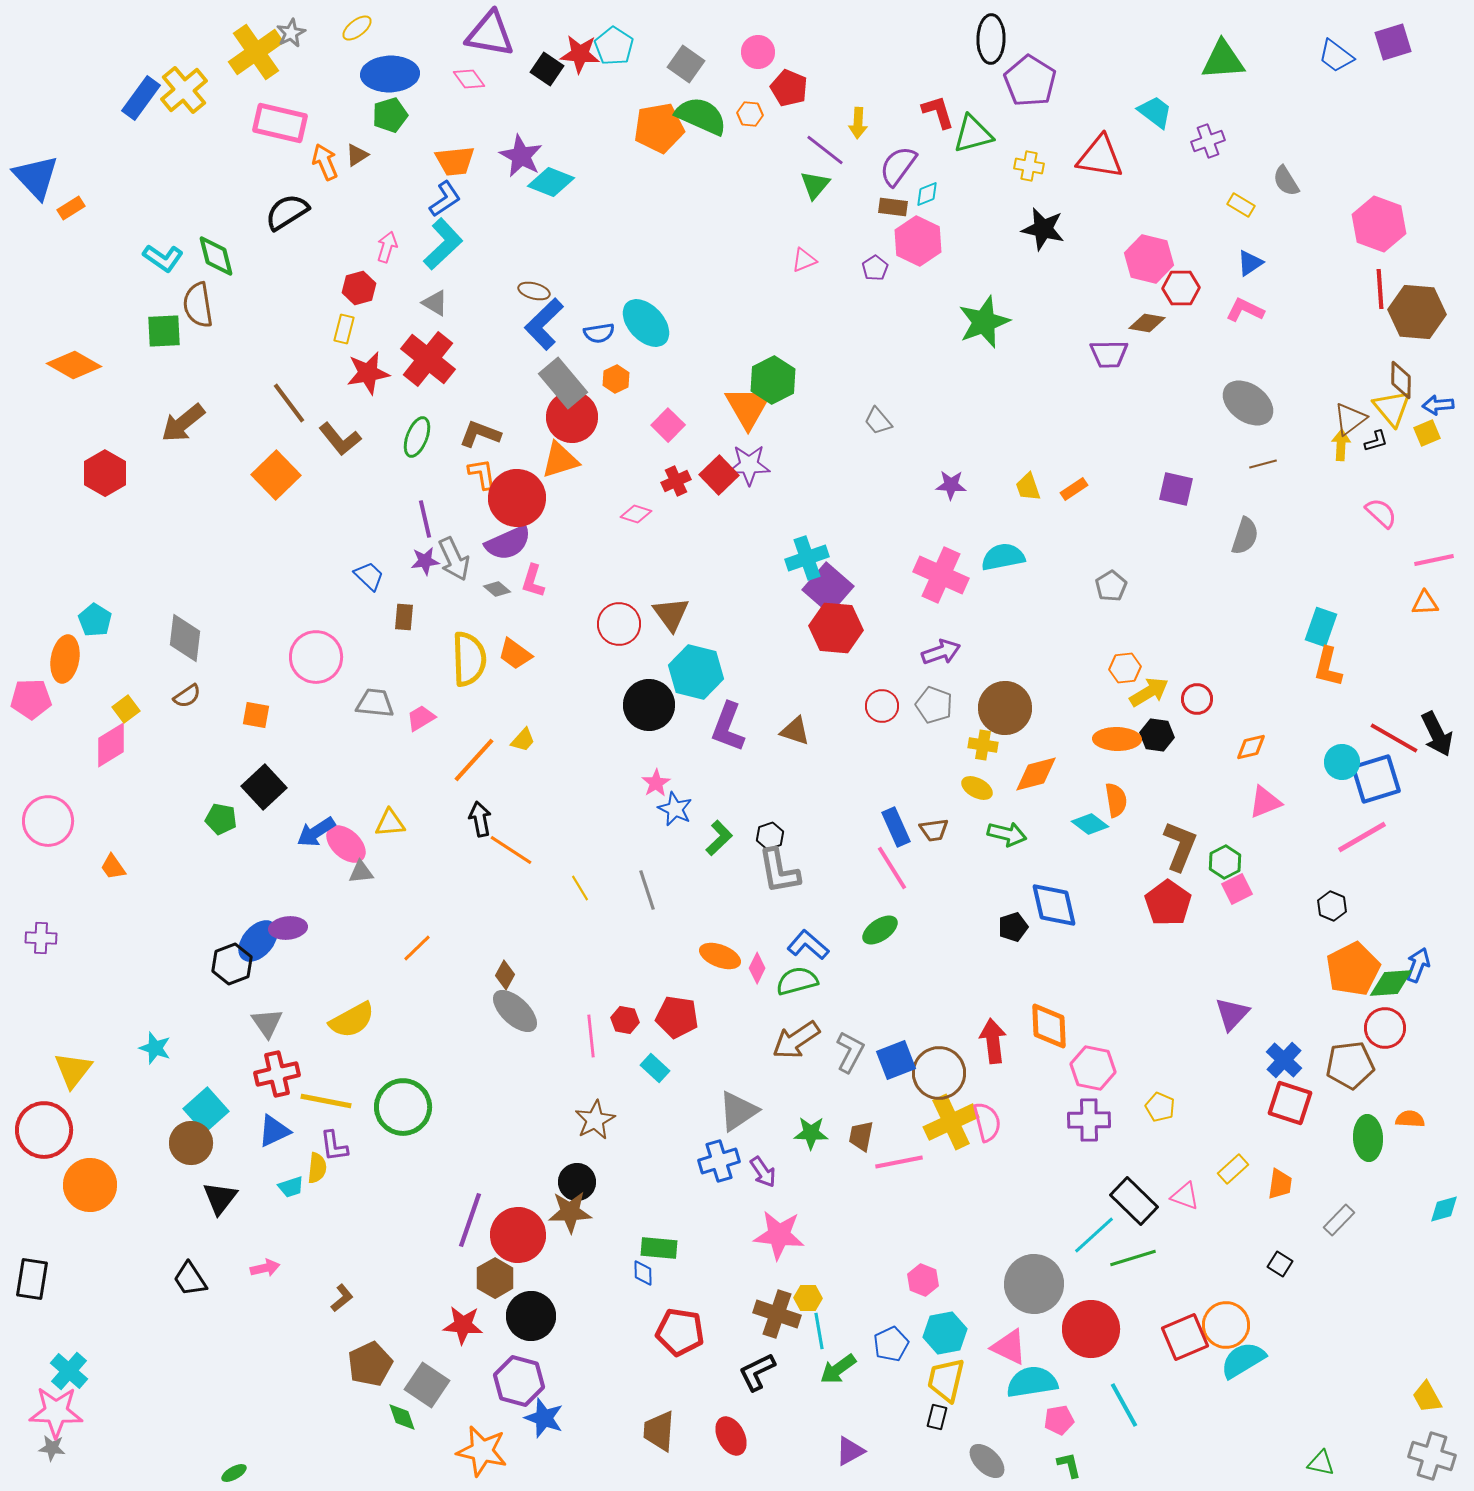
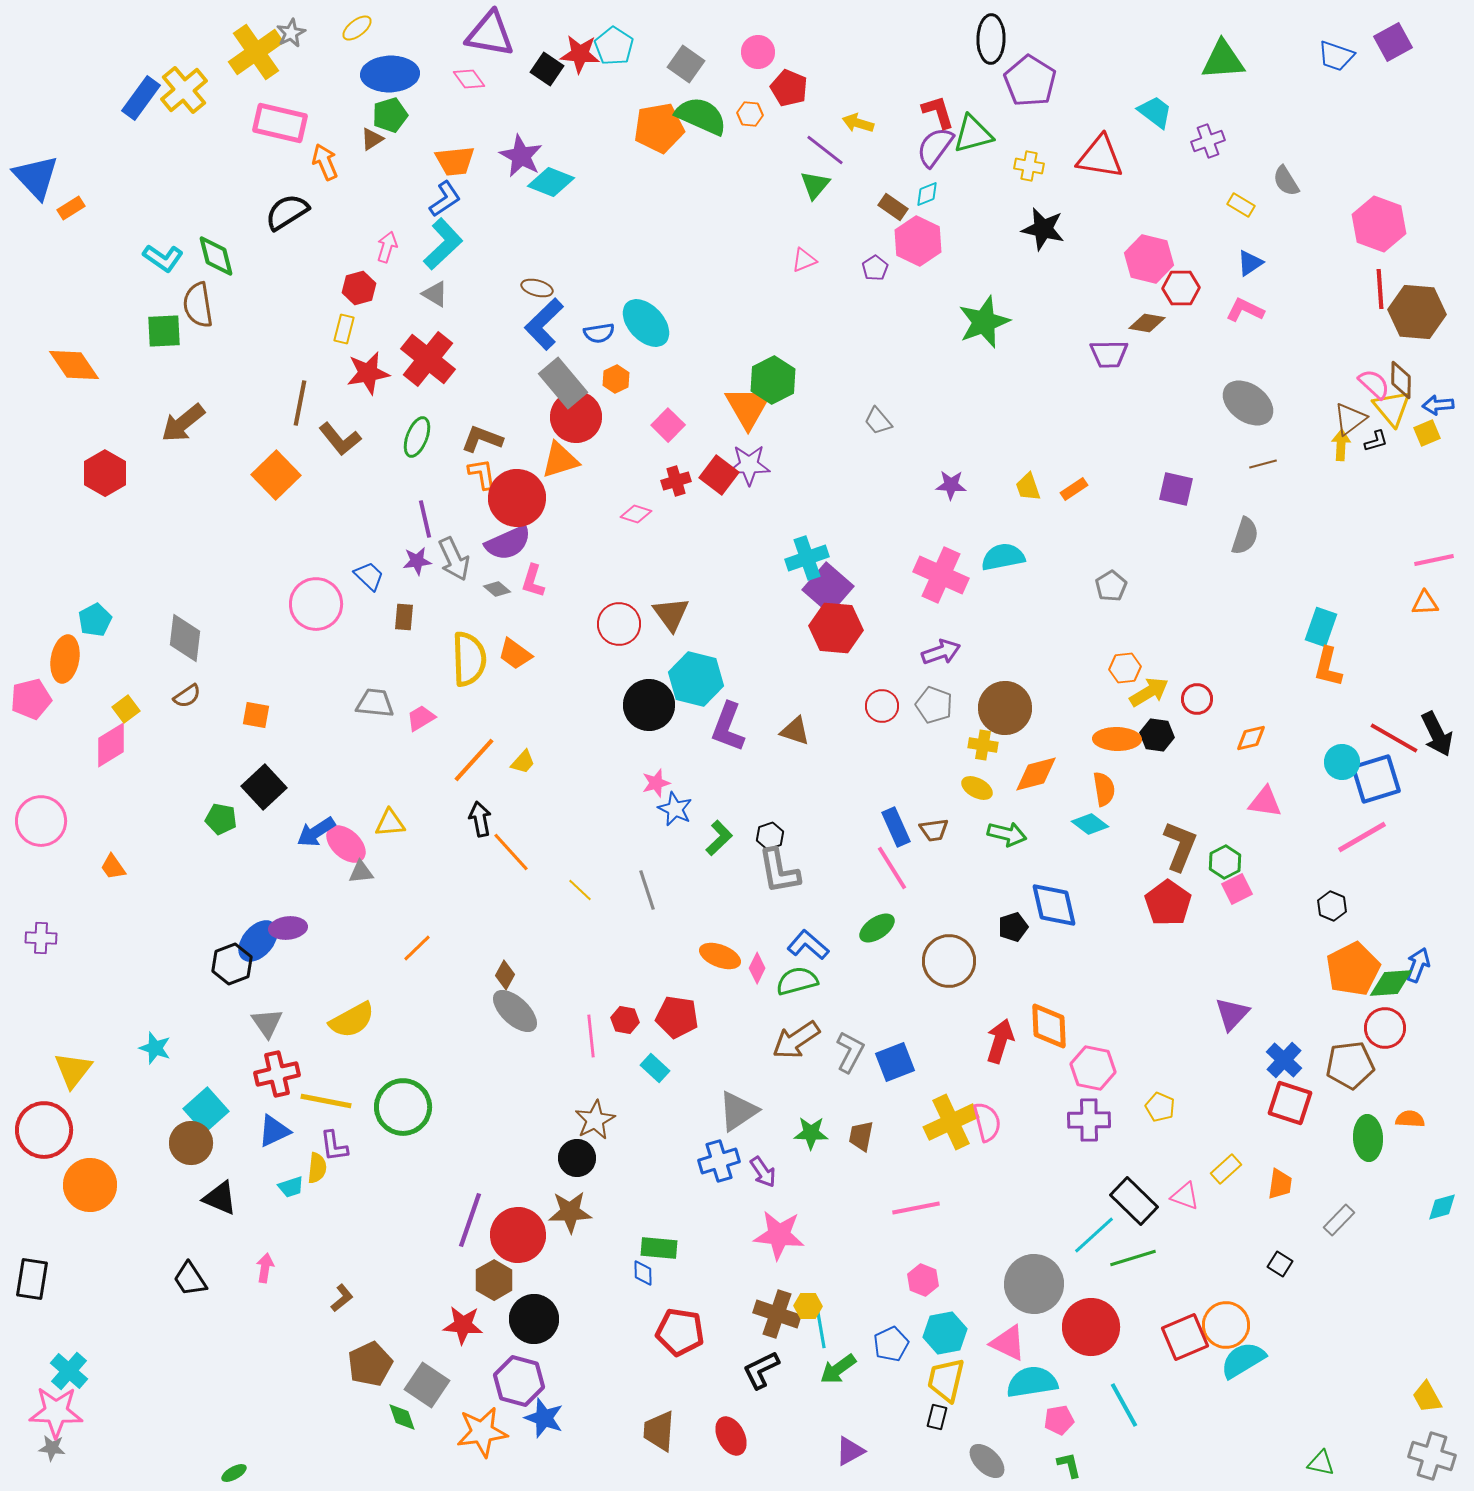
purple square at (1393, 42): rotated 12 degrees counterclockwise
blue trapezoid at (1336, 56): rotated 18 degrees counterclockwise
yellow arrow at (858, 123): rotated 104 degrees clockwise
brown triangle at (357, 155): moved 15 px right, 16 px up
purple semicircle at (898, 166): moved 37 px right, 19 px up
brown rectangle at (893, 207): rotated 28 degrees clockwise
brown ellipse at (534, 291): moved 3 px right, 3 px up
gray triangle at (435, 303): moved 9 px up
orange diamond at (74, 365): rotated 26 degrees clockwise
brown line at (289, 403): moved 11 px right; rotated 48 degrees clockwise
red circle at (572, 417): moved 4 px right
brown L-shape at (480, 434): moved 2 px right, 5 px down
red square at (719, 475): rotated 9 degrees counterclockwise
red cross at (676, 481): rotated 8 degrees clockwise
pink semicircle at (1381, 513): moved 7 px left, 129 px up
purple star at (425, 561): moved 8 px left
cyan pentagon at (95, 620): rotated 12 degrees clockwise
pink circle at (316, 657): moved 53 px up
cyan hexagon at (696, 672): moved 7 px down
pink pentagon at (31, 699): rotated 12 degrees counterclockwise
yellow trapezoid at (523, 740): moved 22 px down
orange diamond at (1251, 747): moved 9 px up
pink star at (656, 783): rotated 16 degrees clockwise
orange semicircle at (1116, 800): moved 12 px left, 11 px up
pink triangle at (1265, 802): rotated 30 degrees clockwise
pink circle at (48, 821): moved 7 px left
orange line at (511, 850): moved 2 px down; rotated 15 degrees clockwise
yellow line at (580, 888): moved 2 px down; rotated 16 degrees counterclockwise
green ellipse at (880, 930): moved 3 px left, 2 px up
red arrow at (993, 1041): moved 7 px right; rotated 24 degrees clockwise
blue square at (896, 1060): moved 1 px left, 2 px down
brown circle at (939, 1073): moved 10 px right, 112 px up
pink line at (899, 1162): moved 17 px right, 46 px down
yellow rectangle at (1233, 1169): moved 7 px left
black circle at (577, 1182): moved 24 px up
black triangle at (220, 1198): rotated 45 degrees counterclockwise
cyan diamond at (1444, 1209): moved 2 px left, 2 px up
pink arrow at (265, 1268): rotated 68 degrees counterclockwise
brown hexagon at (495, 1278): moved 1 px left, 2 px down
yellow hexagon at (808, 1298): moved 8 px down
black circle at (531, 1316): moved 3 px right, 3 px down
red circle at (1091, 1329): moved 2 px up
cyan line at (819, 1331): moved 2 px right, 1 px up
pink triangle at (1009, 1347): moved 1 px left, 4 px up
black L-shape at (757, 1372): moved 4 px right, 2 px up
orange star at (482, 1451): moved 19 px up; rotated 21 degrees counterclockwise
